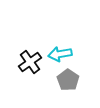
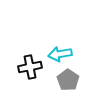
black cross: moved 5 px down; rotated 25 degrees clockwise
